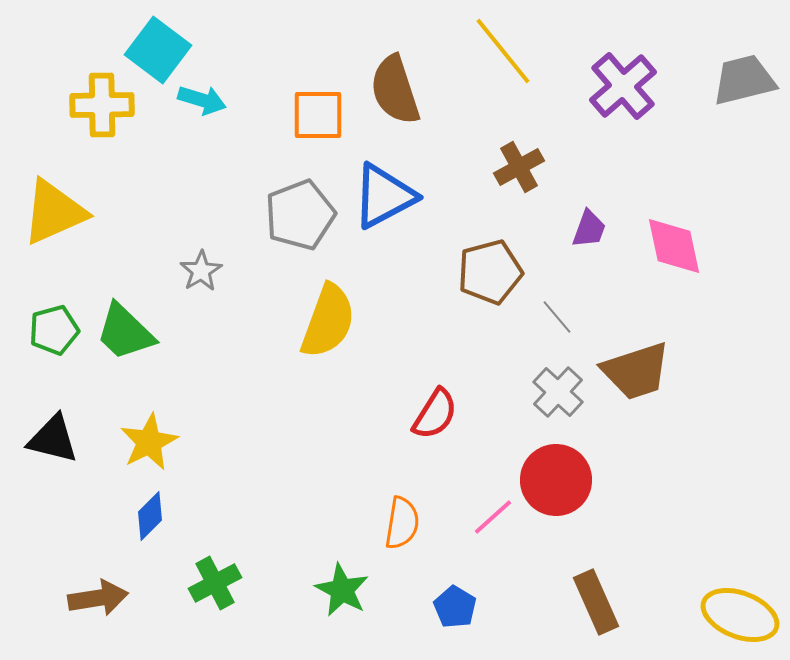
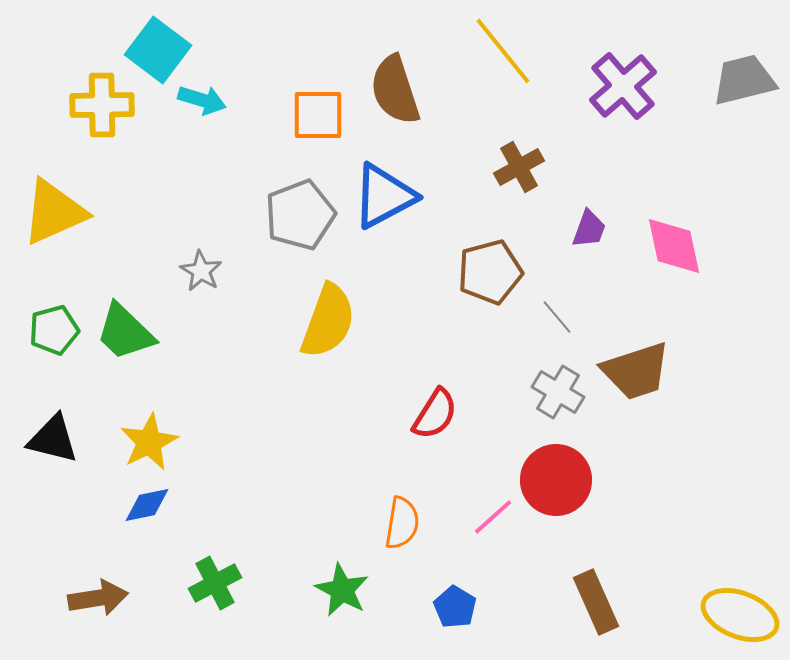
gray star: rotated 9 degrees counterclockwise
gray cross: rotated 12 degrees counterclockwise
blue diamond: moved 3 px left, 11 px up; rotated 33 degrees clockwise
